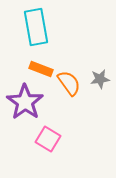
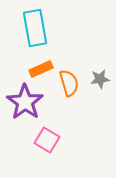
cyan rectangle: moved 1 px left, 1 px down
orange rectangle: rotated 45 degrees counterclockwise
orange semicircle: rotated 20 degrees clockwise
pink square: moved 1 px left, 1 px down
